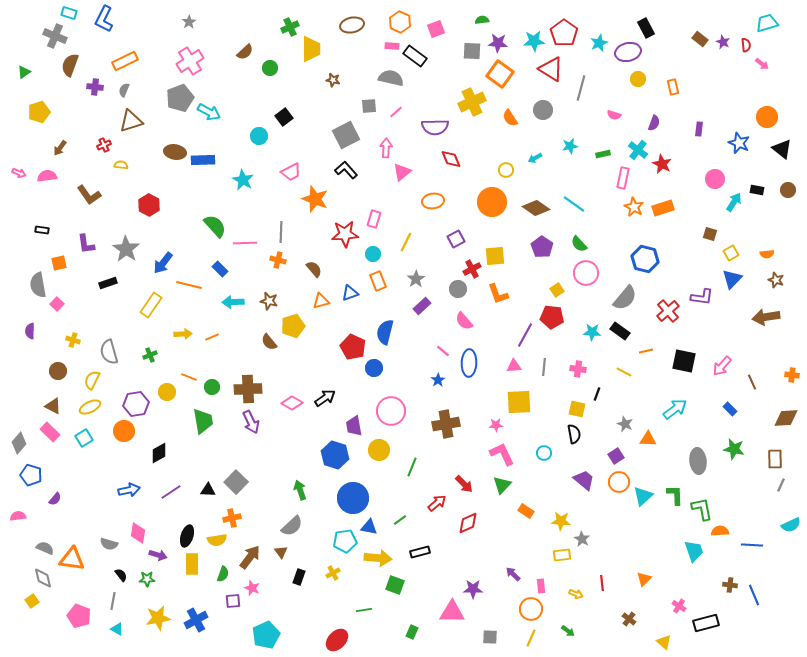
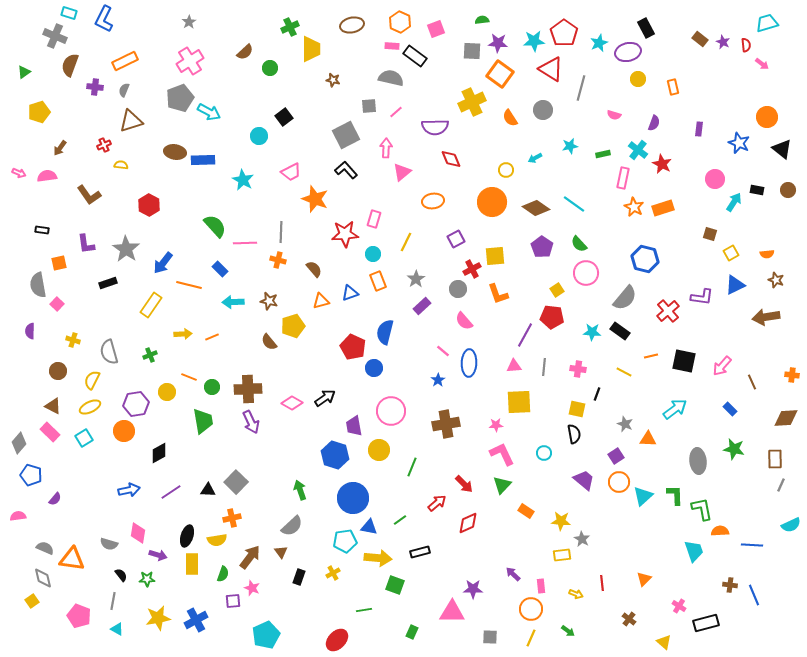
blue triangle at (732, 279): moved 3 px right, 6 px down; rotated 20 degrees clockwise
orange line at (646, 351): moved 5 px right, 5 px down
